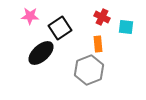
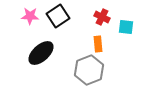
black square: moved 2 px left, 12 px up
